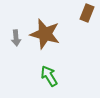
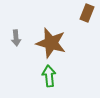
brown star: moved 6 px right, 9 px down
green arrow: rotated 25 degrees clockwise
